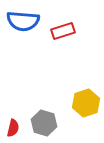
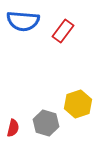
red rectangle: rotated 35 degrees counterclockwise
yellow hexagon: moved 8 px left, 1 px down
gray hexagon: moved 2 px right
